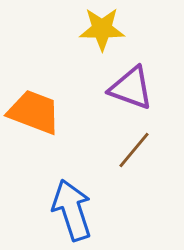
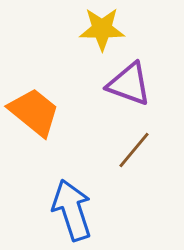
purple triangle: moved 2 px left, 4 px up
orange trapezoid: rotated 18 degrees clockwise
